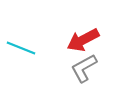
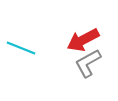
gray L-shape: moved 4 px right, 5 px up
